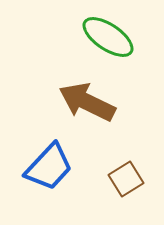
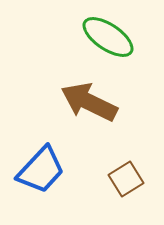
brown arrow: moved 2 px right
blue trapezoid: moved 8 px left, 3 px down
